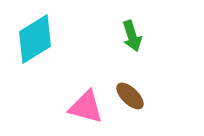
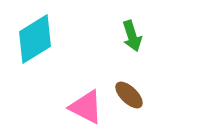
brown ellipse: moved 1 px left, 1 px up
pink triangle: rotated 12 degrees clockwise
